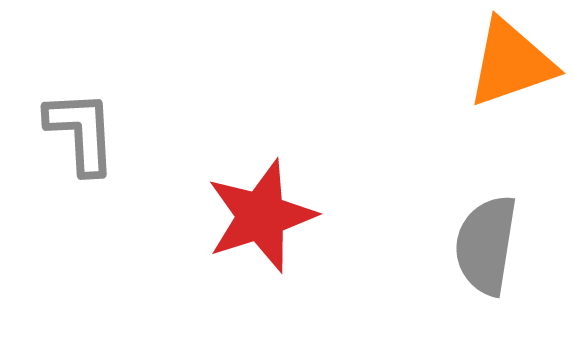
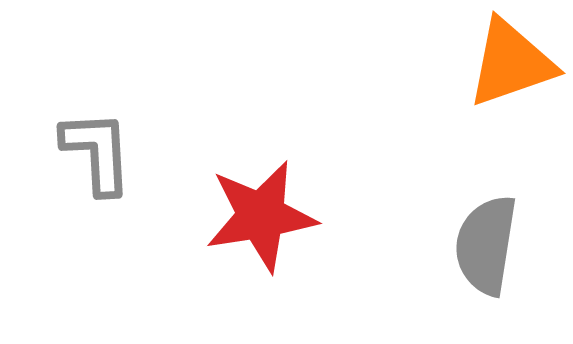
gray L-shape: moved 16 px right, 20 px down
red star: rotated 9 degrees clockwise
